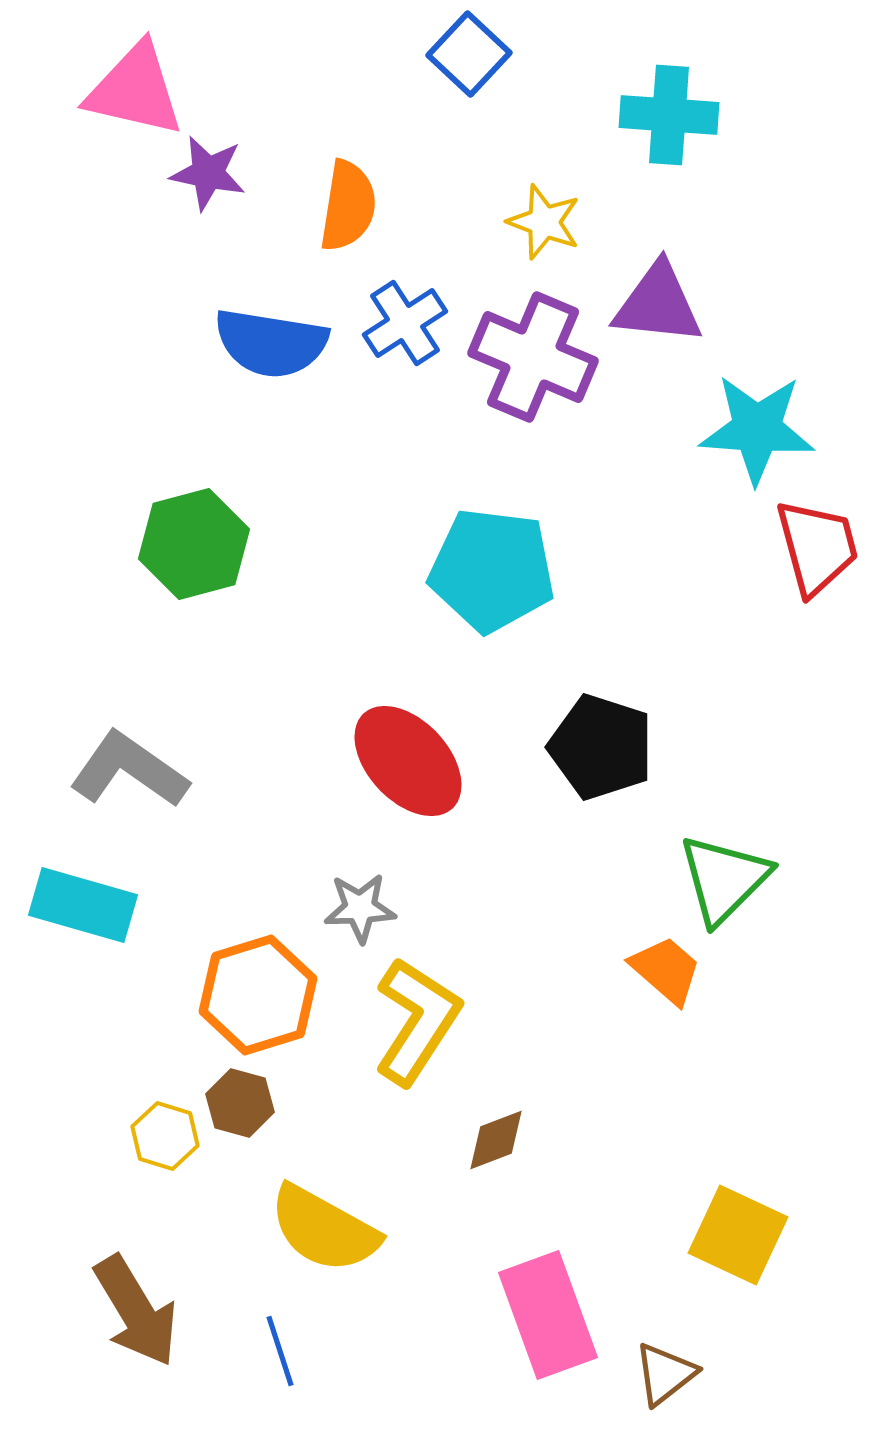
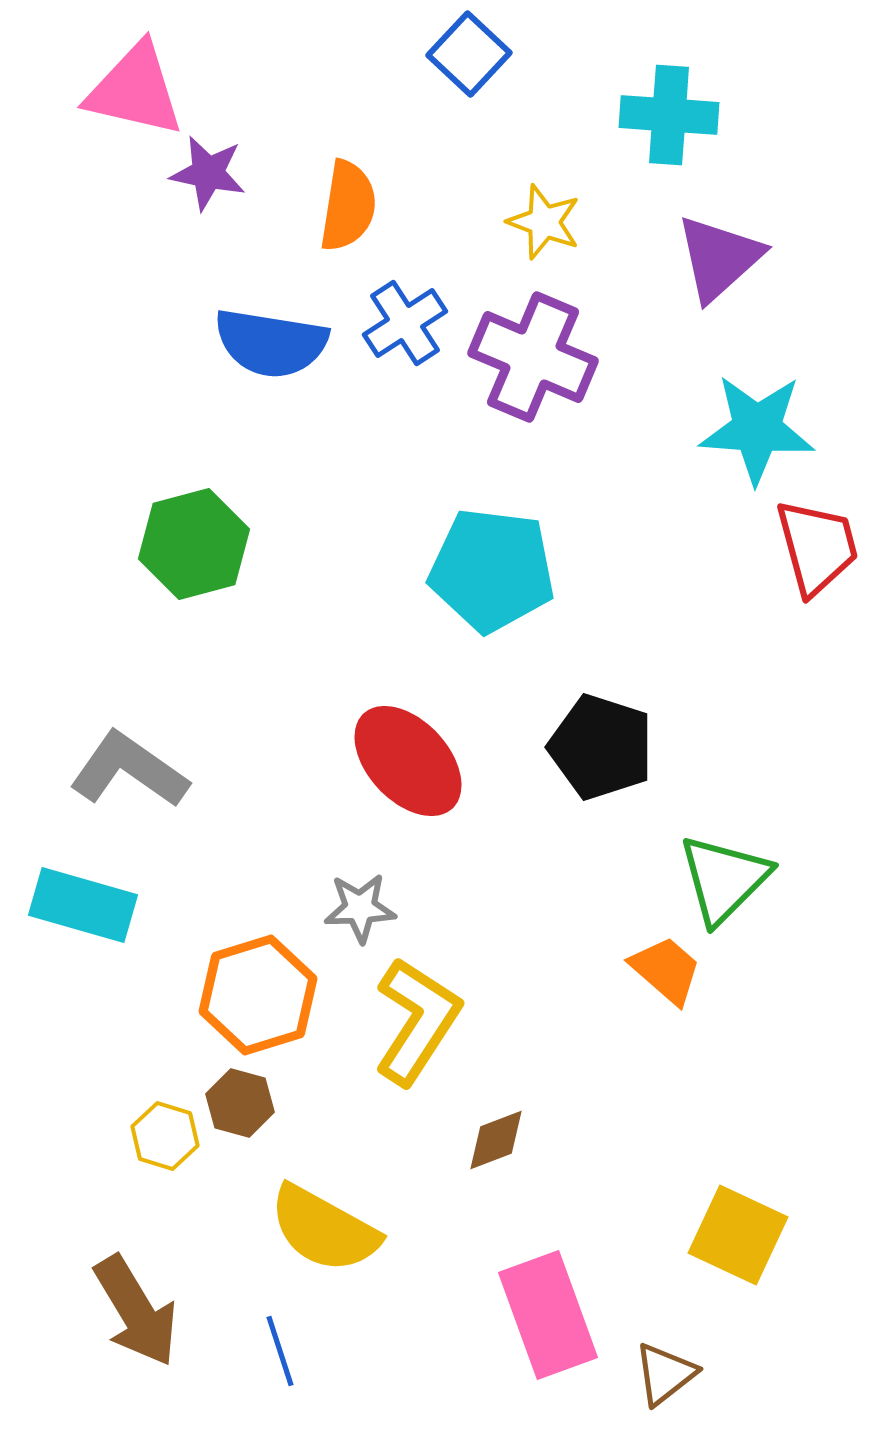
purple triangle: moved 61 px right, 46 px up; rotated 48 degrees counterclockwise
